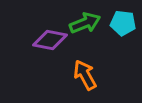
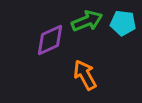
green arrow: moved 2 px right, 2 px up
purple diamond: rotated 36 degrees counterclockwise
